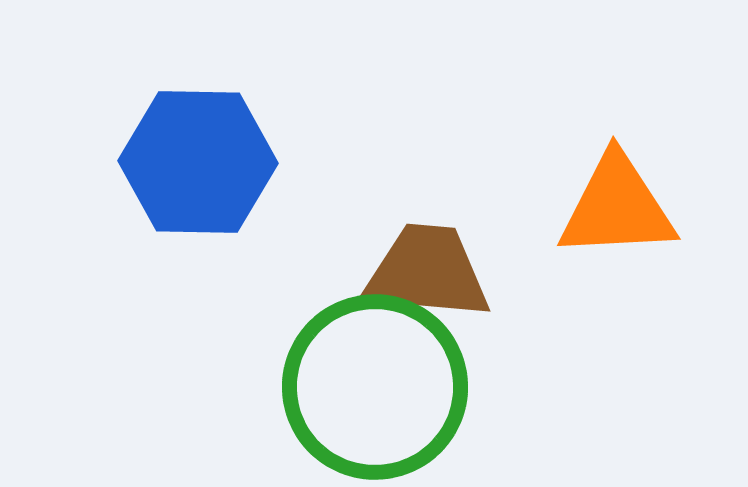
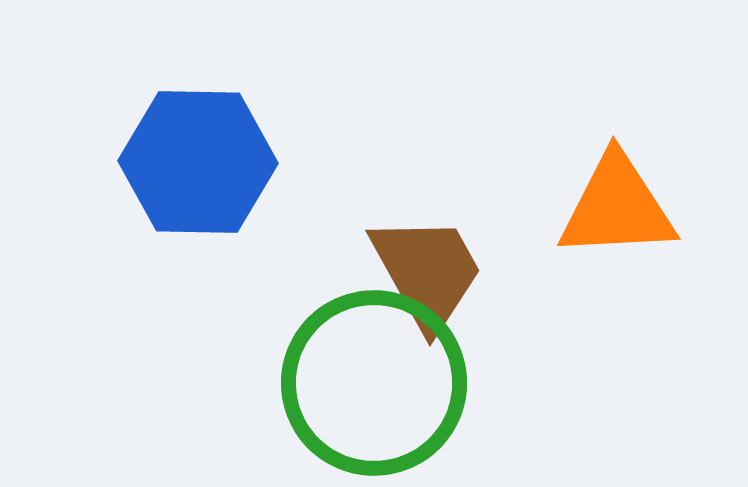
brown trapezoid: rotated 56 degrees clockwise
green circle: moved 1 px left, 4 px up
